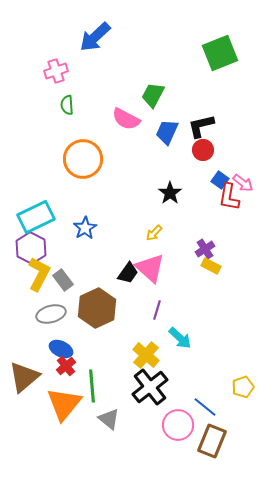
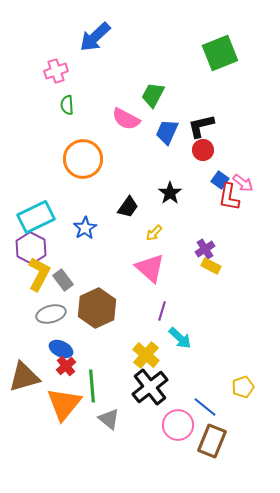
black trapezoid: moved 66 px up
purple line: moved 5 px right, 1 px down
brown triangle: rotated 24 degrees clockwise
